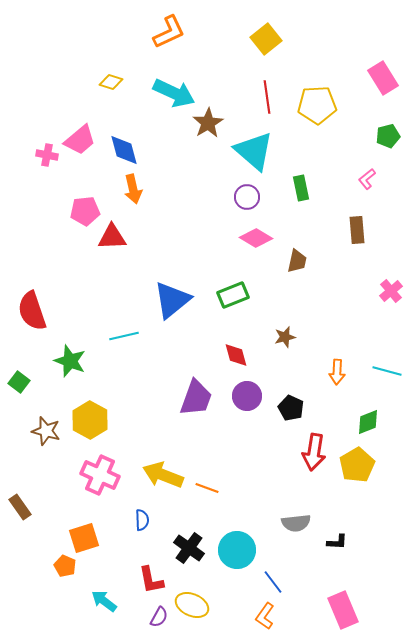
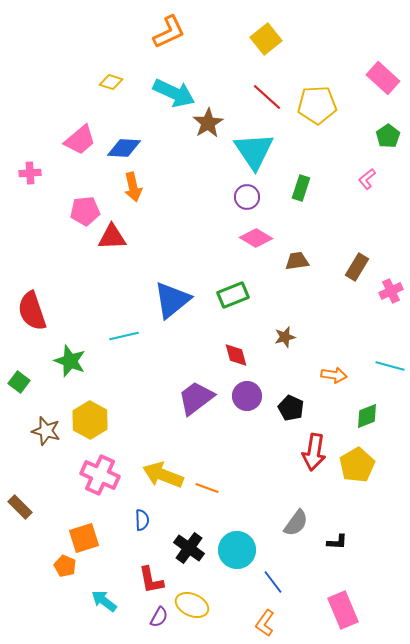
pink rectangle at (383, 78): rotated 16 degrees counterclockwise
red line at (267, 97): rotated 40 degrees counterclockwise
green pentagon at (388, 136): rotated 20 degrees counterclockwise
blue diamond at (124, 150): moved 2 px up; rotated 72 degrees counterclockwise
cyan triangle at (254, 151): rotated 15 degrees clockwise
pink cross at (47, 155): moved 17 px left, 18 px down; rotated 15 degrees counterclockwise
green rectangle at (301, 188): rotated 30 degrees clockwise
orange arrow at (133, 189): moved 2 px up
brown rectangle at (357, 230): moved 37 px down; rotated 36 degrees clockwise
brown trapezoid at (297, 261): rotated 110 degrees counterclockwise
pink cross at (391, 291): rotated 15 degrees clockwise
cyan line at (387, 371): moved 3 px right, 5 px up
orange arrow at (337, 372): moved 3 px left, 3 px down; rotated 85 degrees counterclockwise
purple trapezoid at (196, 398): rotated 147 degrees counterclockwise
green diamond at (368, 422): moved 1 px left, 6 px up
brown rectangle at (20, 507): rotated 10 degrees counterclockwise
gray semicircle at (296, 523): rotated 48 degrees counterclockwise
orange L-shape at (265, 616): moved 7 px down
